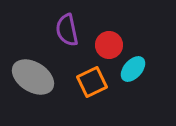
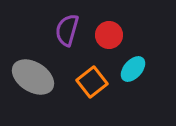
purple semicircle: rotated 28 degrees clockwise
red circle: moved 10 px up
orange square: rotated 12 degrees counterclockwise
